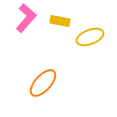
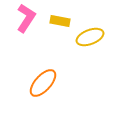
pink L-shape: rotated 8 degrees counterclockwise
